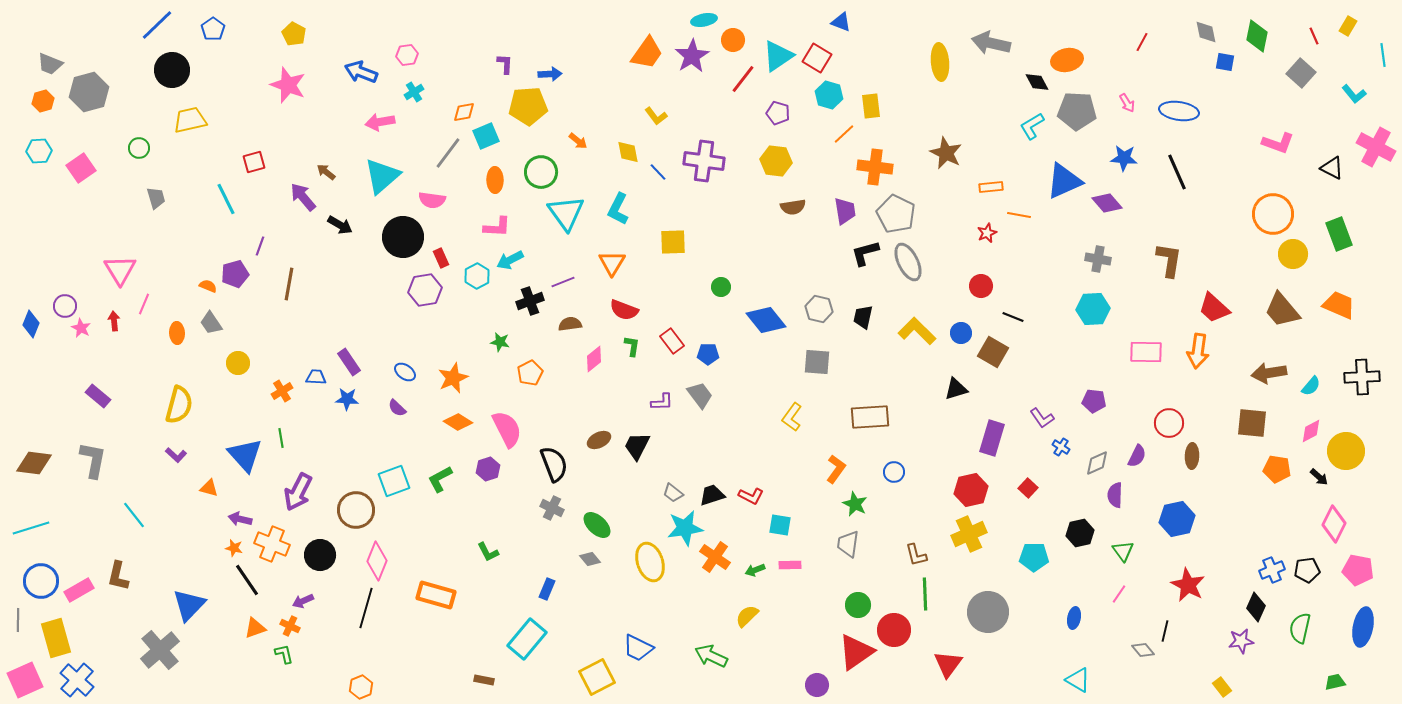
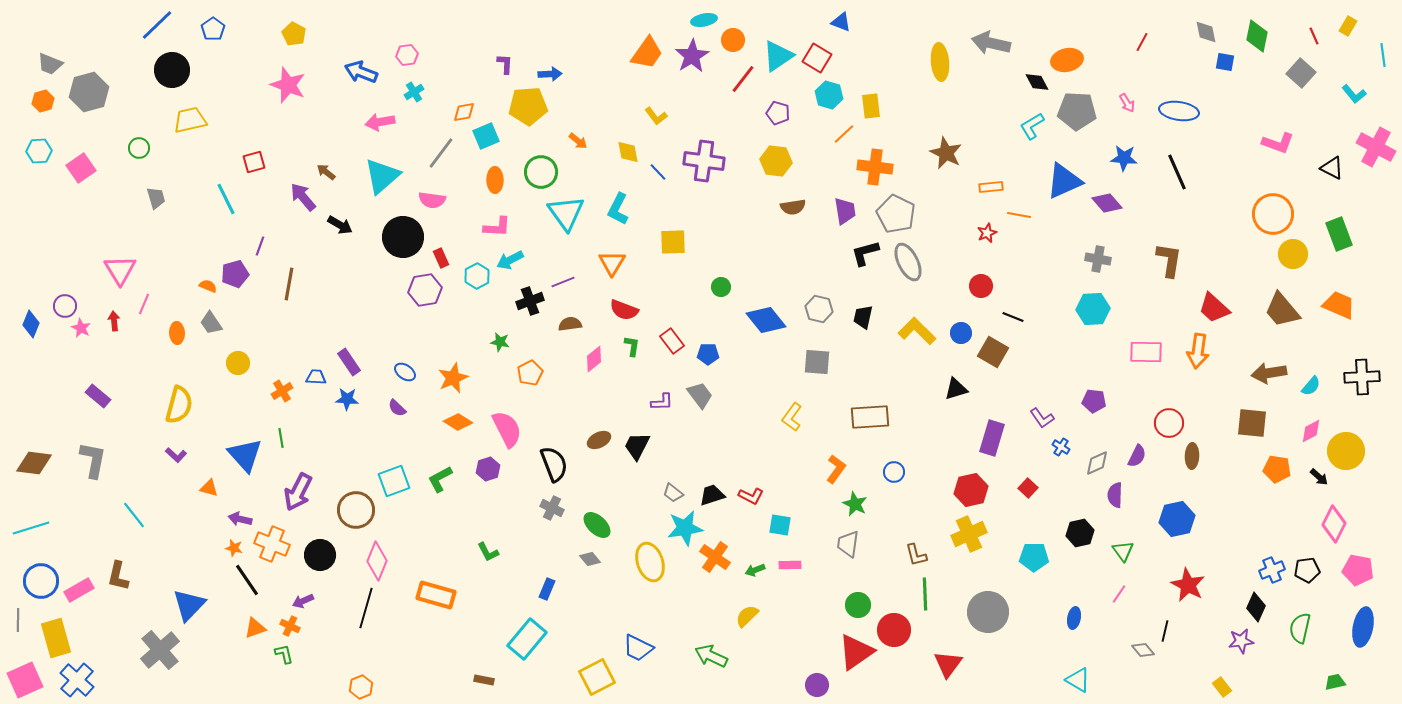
gray line at (448, 153): moved 7 px left
